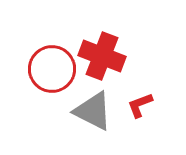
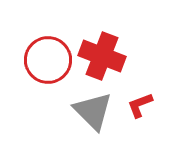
red circle: moved 4 px left, 9 px up
gray triangle: rotated 18 degrees clockwise
